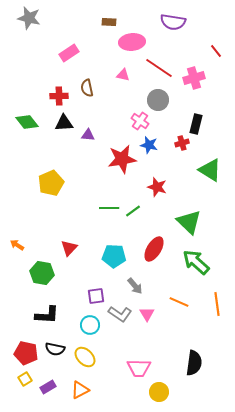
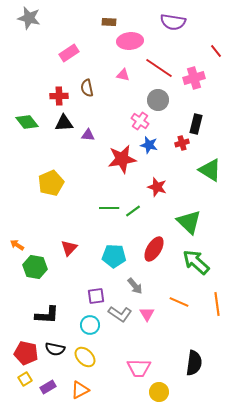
pink ellipse at (132, 42): moved 2 px left, 1 px up
green hexagon at (42, 273): moved 7 px left, 6 px up
